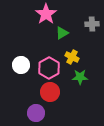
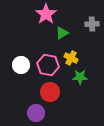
yellow cross: moved 1 px left, 1 px down
pink hexagon: moved 1 px left, 3 px up; rotated 20 degrees counterclockwise
